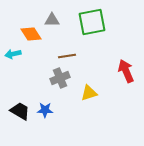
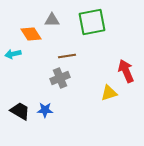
yellow triangle: moved 20 px right
